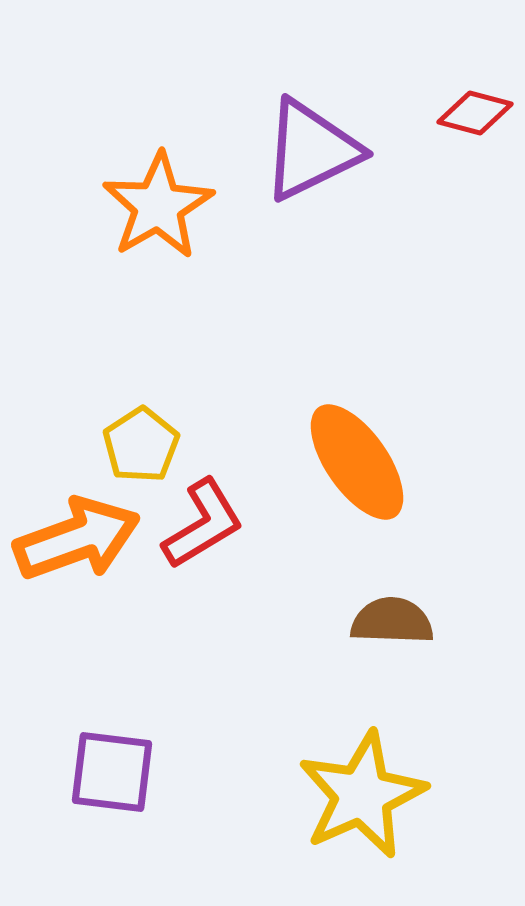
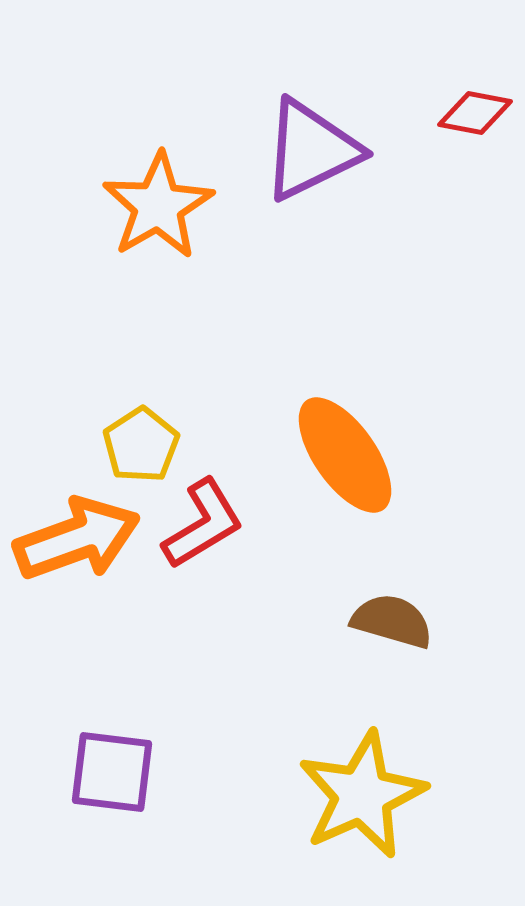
red diamond: rotated 4 degrees counterclockwise
orange ellipse: moved 12 px left, 7 px up
brown semicircle: rotated 14 degrees clockwise
